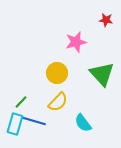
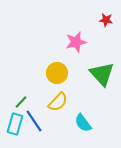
blue line: rotated 40 degrees clockwise
